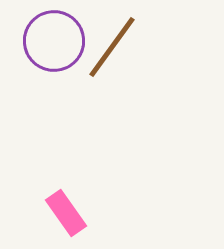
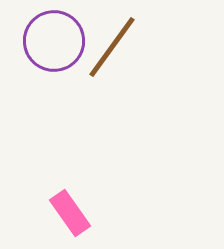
pink rectangle: moved 4 px right
